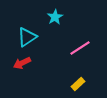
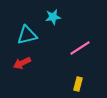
cyan star: moved 2 px left; rotated 21 degrees clockwise
cyan triangle: moved 2 px up; rotated 20 degrees clockwise
yellow rectangle: rotated 32 degrees counterclockwise
